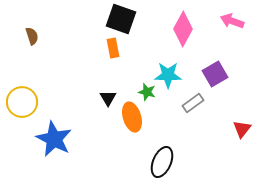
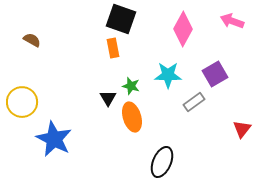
brown semicircle: moved 4 px down; rotated 42 degrees counterclockwise
green star: moved 16 px left, 6 px up
gray rectangle: moved 1 px right, 1 px up
